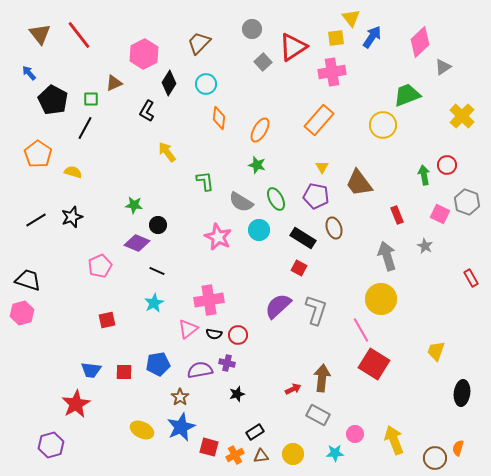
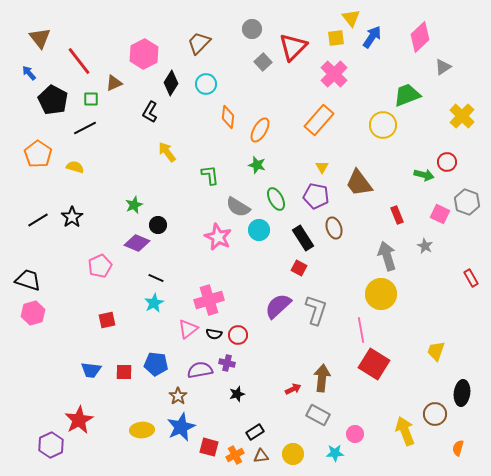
brown triangle at (40, 34): moved 4 px down
red line at (79, 35): moved 26 px down
pink diamond at (420, 42): moved 5 px up
red triangle at (293, 47): rotated 12 degrees counterclockwise
pink cross at (332, 72): moved 2 px right, 2 px down; rotated 36 degrees counterclockwise
black diamond at (169, 83): moved 2 px right
black L-shape at (147, 111): moved 3 px right, 1 px down
orange diamond at (219, 118): moved 9 px right, 1 px up
black line at (85, 128): rotated 35 degrees clockwise
red circle at (447, 165): moved 3 px up
yellow semicircle at (73, 172): moved 2 px right, 5 px up
green arrow at (424, 175): rotated 114 degrees clockwise
green L-shape at (205, 181): moved 5 px right, 6 px up
gray semicircle at (241, 202): moved 3 px left, 5 px down
green star at (134, 205): rotated 30 degrees counterclockwise
black star at (72, 217): rotated 15 degrees counterclockwise
black line at (36, 220): moved 2 px right
black rectangle at (303, 238): rotated 25 degrees clockwise
black line at (157, 271): moved 1 px left, 7 px down
yellow circle at (381, 299): moved 5 px up
pink cross at (209, 300): rotated 8 degrees counterclockwise
pink hexagon at (22, 313): moved 11 px right
pink line at (361, 330): rotated 20 degrees clockwise
blue pentagon at (158, 364): moved 2 px left; rotated 15 degrees clockwise
brown star at (180, 397): moved 2 px left, 1 px up
red star at (76, 404): moved 3 px right, 16 px down
yellow ellipse at (142, 430): rotated 30 degrees counterclockwise
yellow arrow at (394, 440): moved 11 px right, 9 px up
purple hexagon at (51, 445): rotated 10 degrees counterclockwise
brown circle at (435, 458): moved 44 px up
